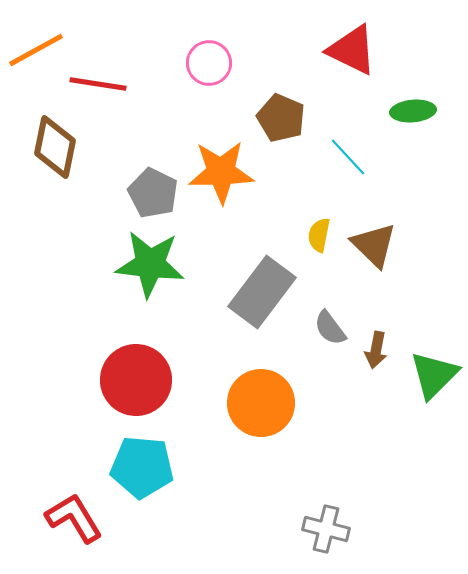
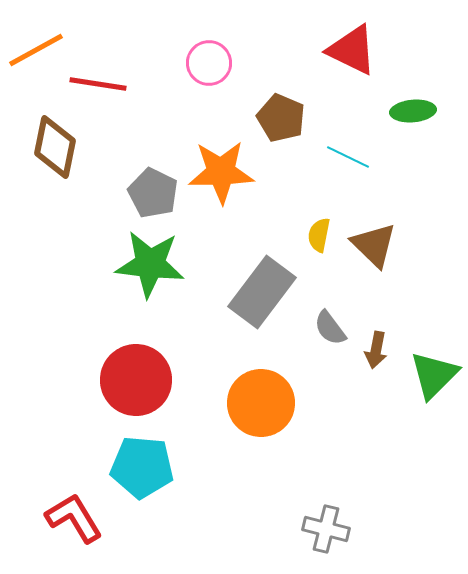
cyan line: rotated 21 degrees counterclockwise
